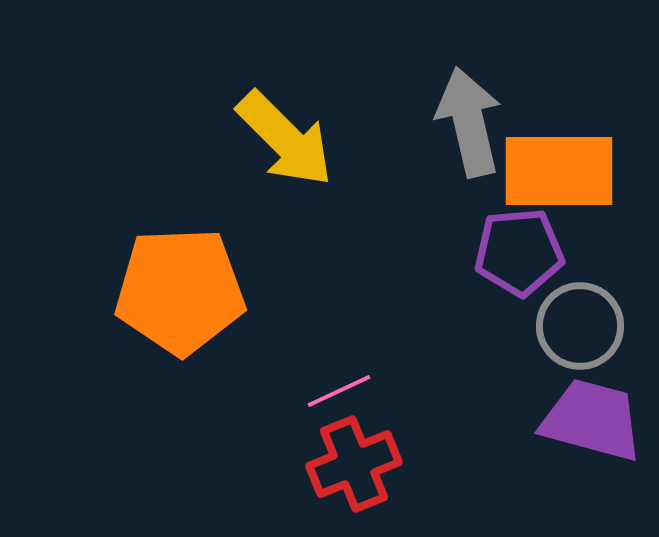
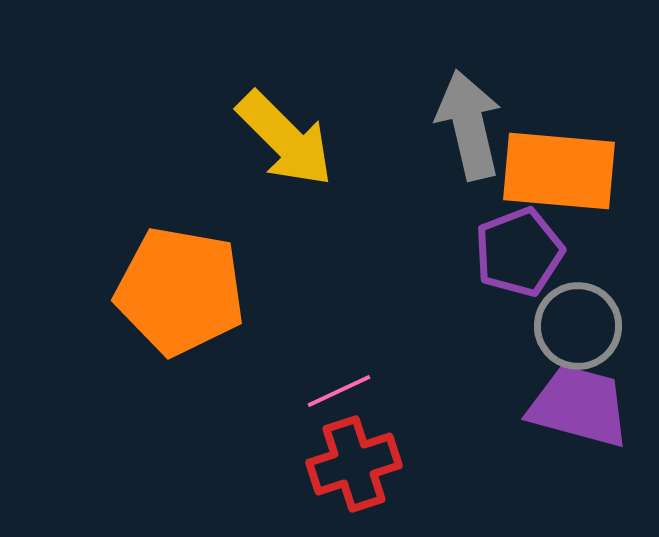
gray arrow: moved 3 px down
orange rectangle: rotated 5 degrees clockwise
purple pentagon: rotated 16 degrees counterclockwise
orange pentagon: rotated 12 degrees clockwise
gray circle: moved 2 px left
purple trapezoid: moved 13 px left, 14 px up
red cross: rotated 4 degrees clockwise
